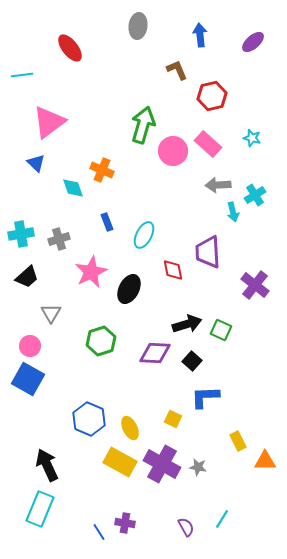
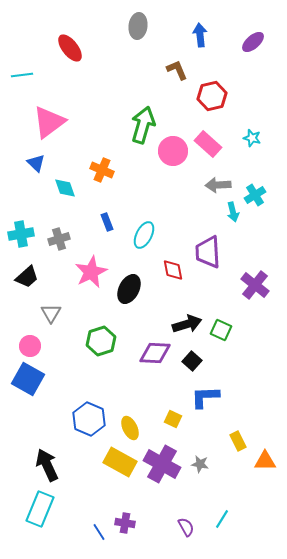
cyan diamond at (73, 188): moved 8 px left
gray star at (198, 467): moved 2 px right, 3 px up
